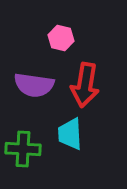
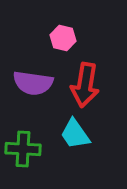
pink hexagon: moved 2 px right
purple semicircle: moved 1 px left, 2 px up
cyan trapezoid: moved 5 px right; rotated 32 degrees counterclockwise
